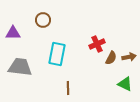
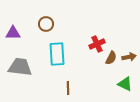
brown circle: moved 3 px right, 4 px down
cyan rectangle: rotated 15 degrees counterclockwise
